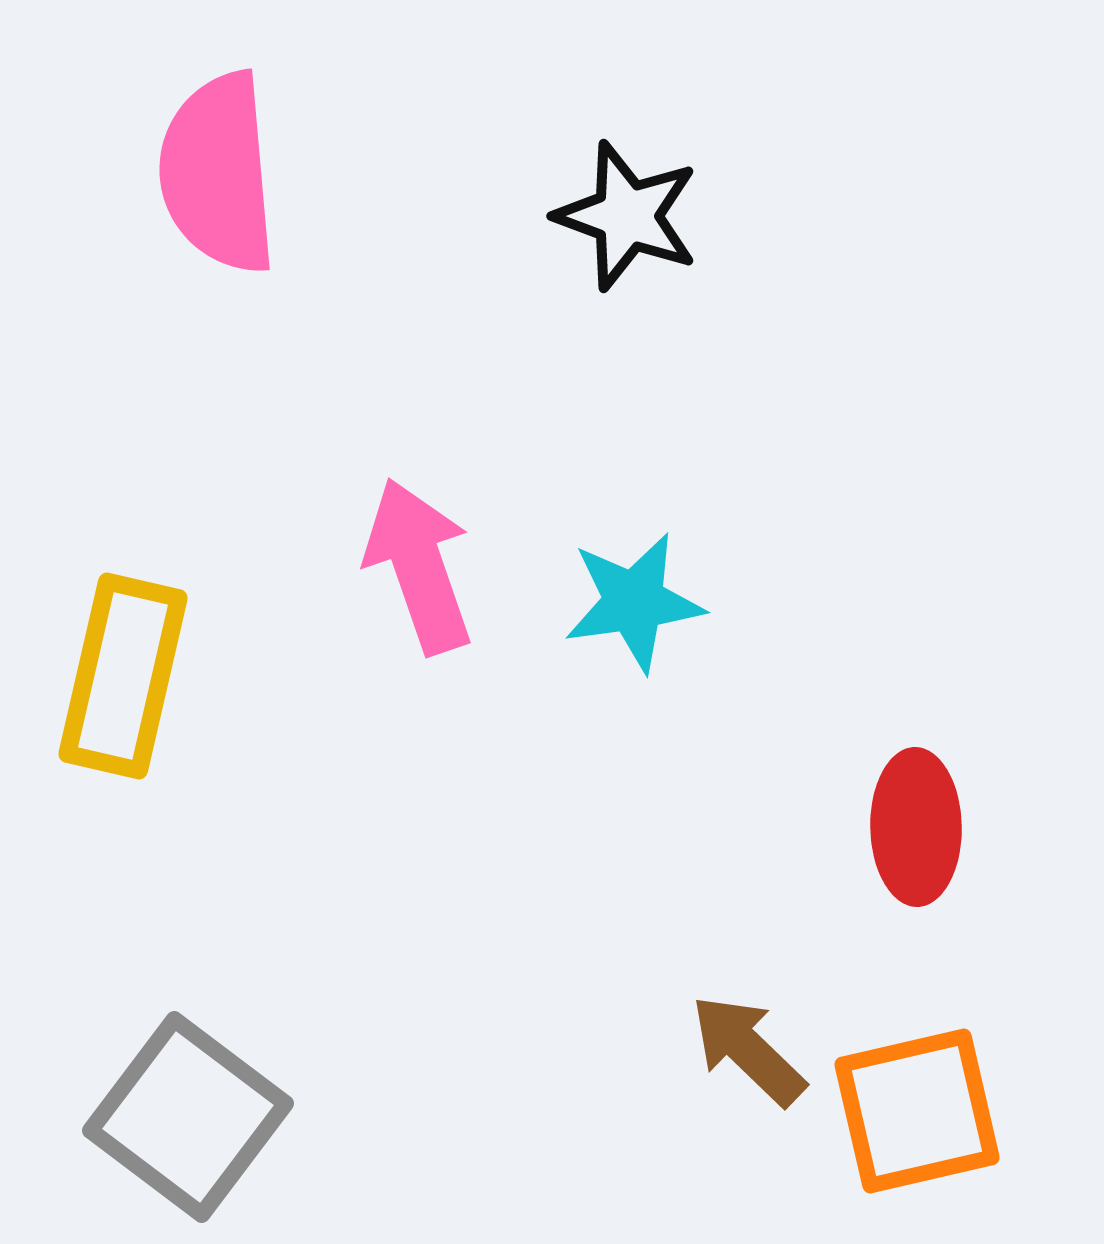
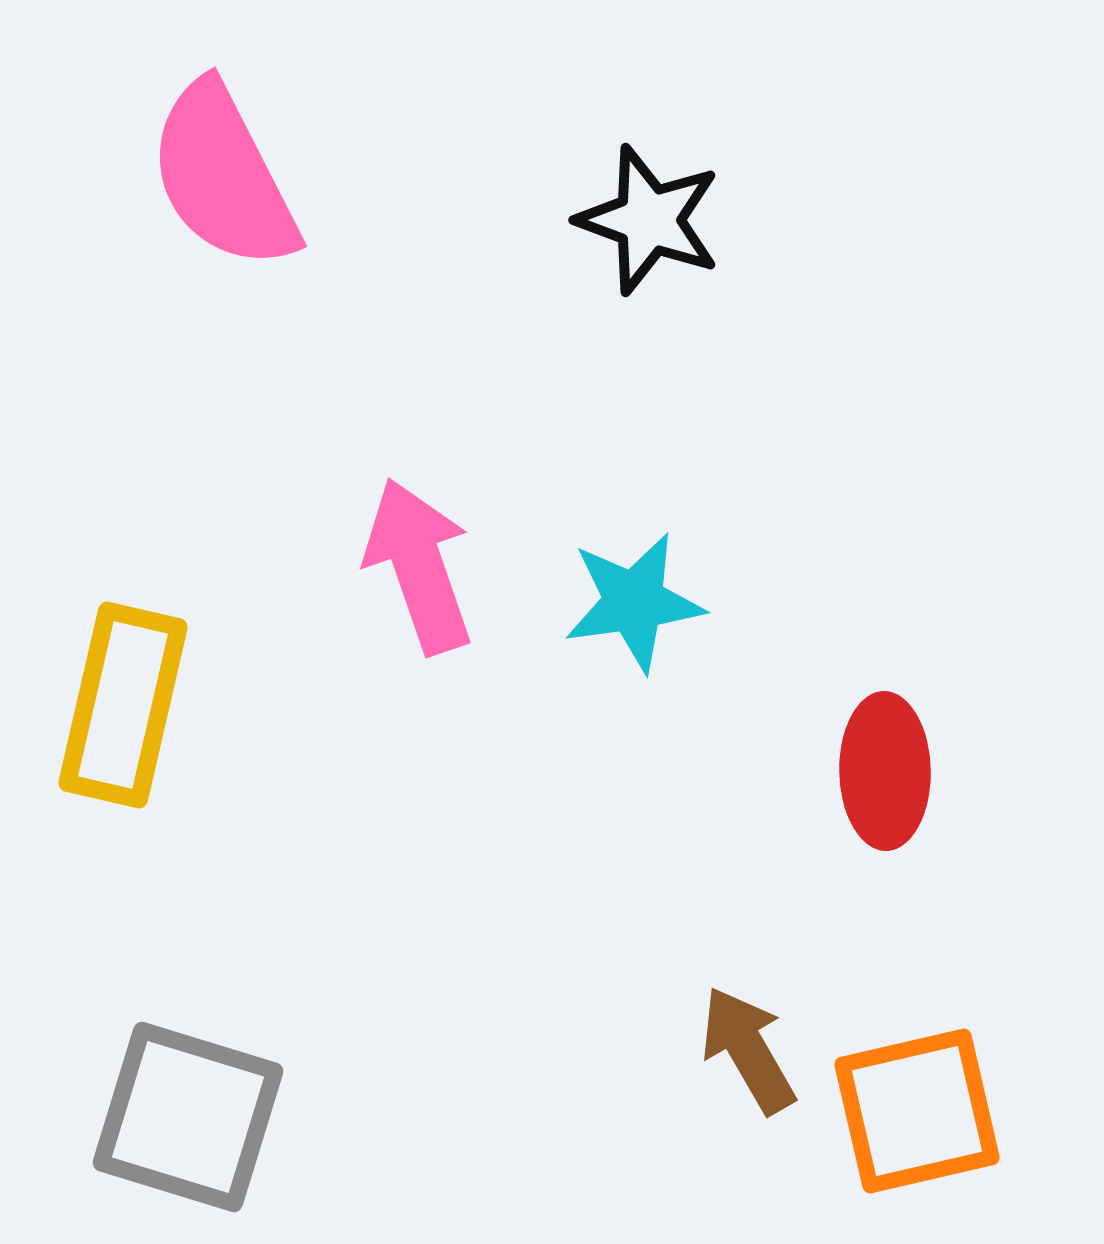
pink semicircle: moved 5 px right, 3 px down; rotated 22 degrees counterclockwise
black star: moved 22 px right, 4 px down
yellow rectangle: moved 29 px down
red ellipse: moved 31 px left, 56 px up
brown arrow: rotated 16 degrees clockwise
gray square: rotated 20 degrees counterclockwise
